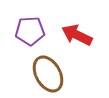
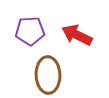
brown ellipse: moved 1 px down; rotated 27 degrees clockwise
